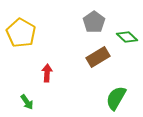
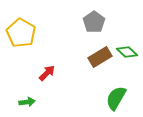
green diamond: moved 15 px down
brown rectangle: moved 2 px right
red arrow: rotated 42 degrees clockwise
green arrow: rotated 63 degrees counterclockwise
